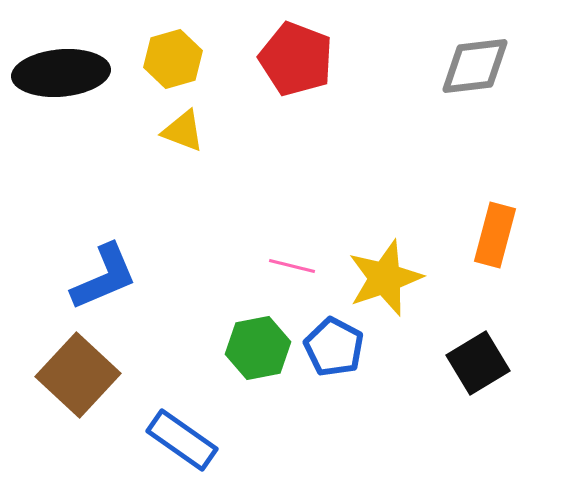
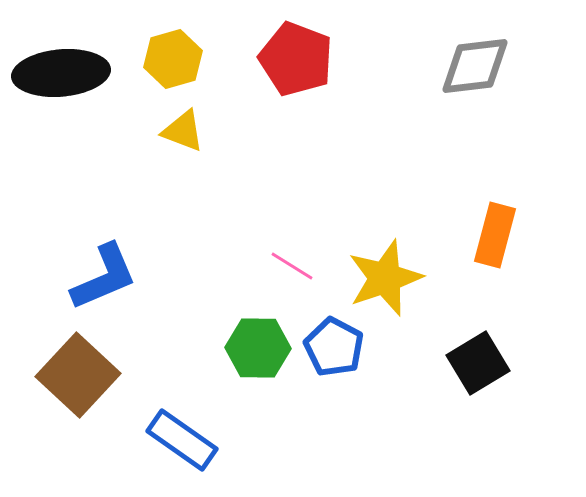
pink line: rotated 18 degrees clockwise
green hexagon: rotated 12 degrees clockwise
